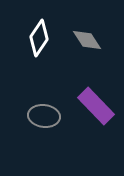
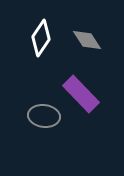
white diamond: moved 2 px right
purple rectangle: moved 15 px left, 12 px up
